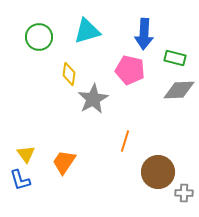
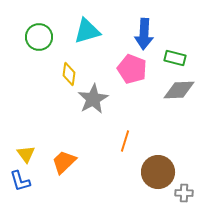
pink pentagon: moved 2 px right, 1 px up; rotated 8 degrees clockwise
orange trapezoid: rotated 12 degrees clockwise
blue L-shape: moved 1 px down
